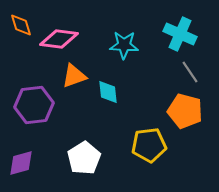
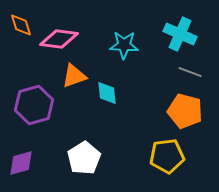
gray line: rotated 35 degrees counterclockwise
cyan diamond: moved 1 px left, 1 px down
purple hexagon: rotated 9 degrees counterclockwise
yellow pentagon: moved 18 px right, 11 px down
